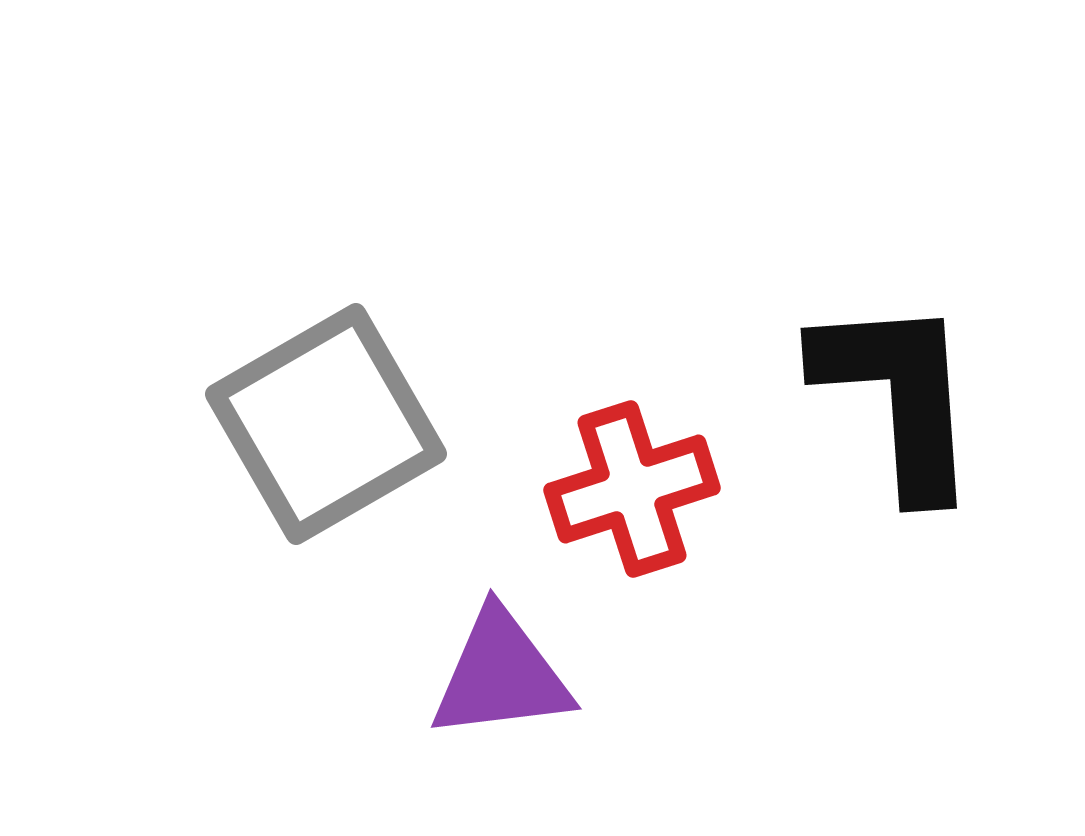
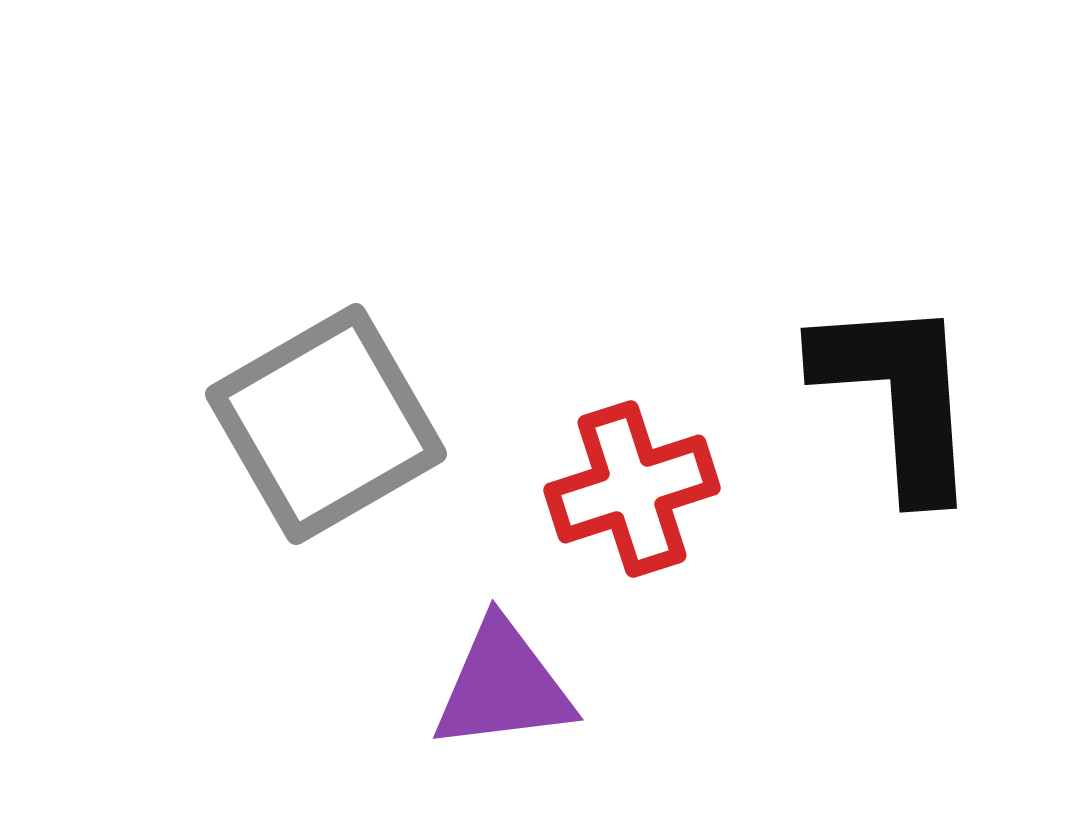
purple triangle: moved 2 px right, 11 px down
